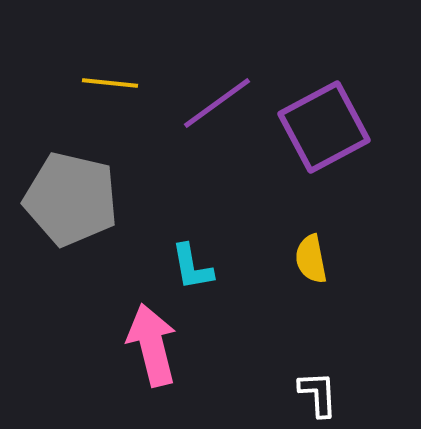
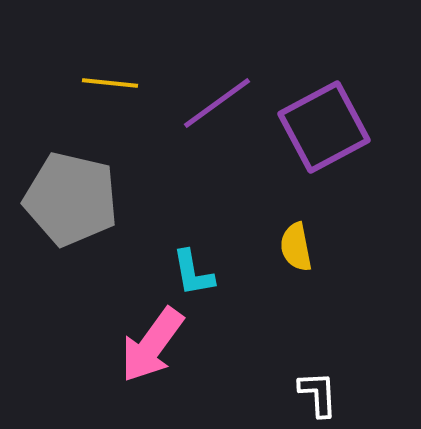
yellow semicircle: moved 15 px left, 12 px up
cyan L-shape: moved 1 px right, 6 px down
pink arrow: rotated 130 degrees counterclockwise
